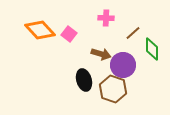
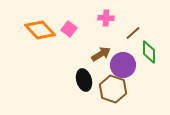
pink square: moved 5 px up
green diamond: moved 3 px left, 3 px down
brown arrow: rotated 48 degrees counterclockwise
